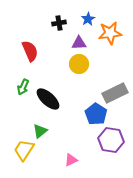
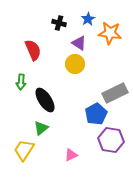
black cross: rotated 24 degrees clockwise
orange star: rotated 15 degrees clockwise
purple triangle: rotated 35 degrees clockwise
red semicircle: moved 3 px right, 1 px up
yellow circle: moved 4 px left
green arrow: moved 2 px left, 5 px up; rotated 21 degrees counterclockwise
black ellipse: moved 3 px left, 1 px down; rotated 15 degrees clockwise
blue pentagon: rotated 10 degrees clockwise
green triangle: moved 1 px right, 3 px up
pink triangle: moved 5 px up
